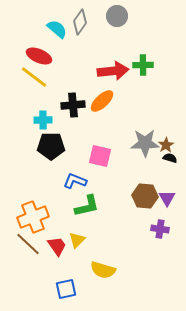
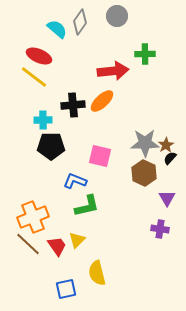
green cross: moved 2 px right, 11 px up
black semicircle: rotated 64 degrees counterclockwise
brown hexagon: moved 1 px left, 23 px up; rotated 20 degrees clockwise
yellow semicircle: moved 6 px left, 3 px down; rotated 60 degrees clockwise
